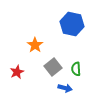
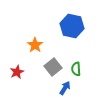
blue hexagon: moved 2 px down
blue arrow: rotated 72 degrees counterclockwise
